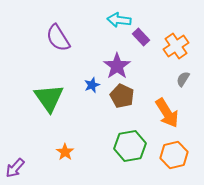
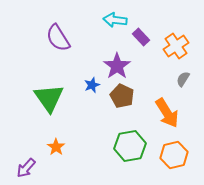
cyan arrow: moved 4 px left
orange star: moved 9 px left, 5 px up
purple arrow: moved 11 px right
